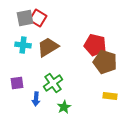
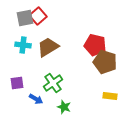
red square: moved 2 px up; rotated 18 degrees clockwise
blue arrow: rotated 64 degrees counterclockwise
green star: rotated 24 degrees counterclockwise
